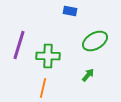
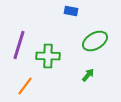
blue rectangle: moved 1 px right
orange line: moved 18 px left, 2 px up; rotated 24 degrees clockwise
